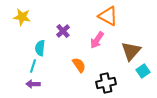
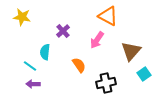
cyan semicircle: moved 5 px right, 4 px down
cyan line: moved 3 px left; rotated 72 degrees counterclockwise
cyan square: moved 1 px right, 3 px down
